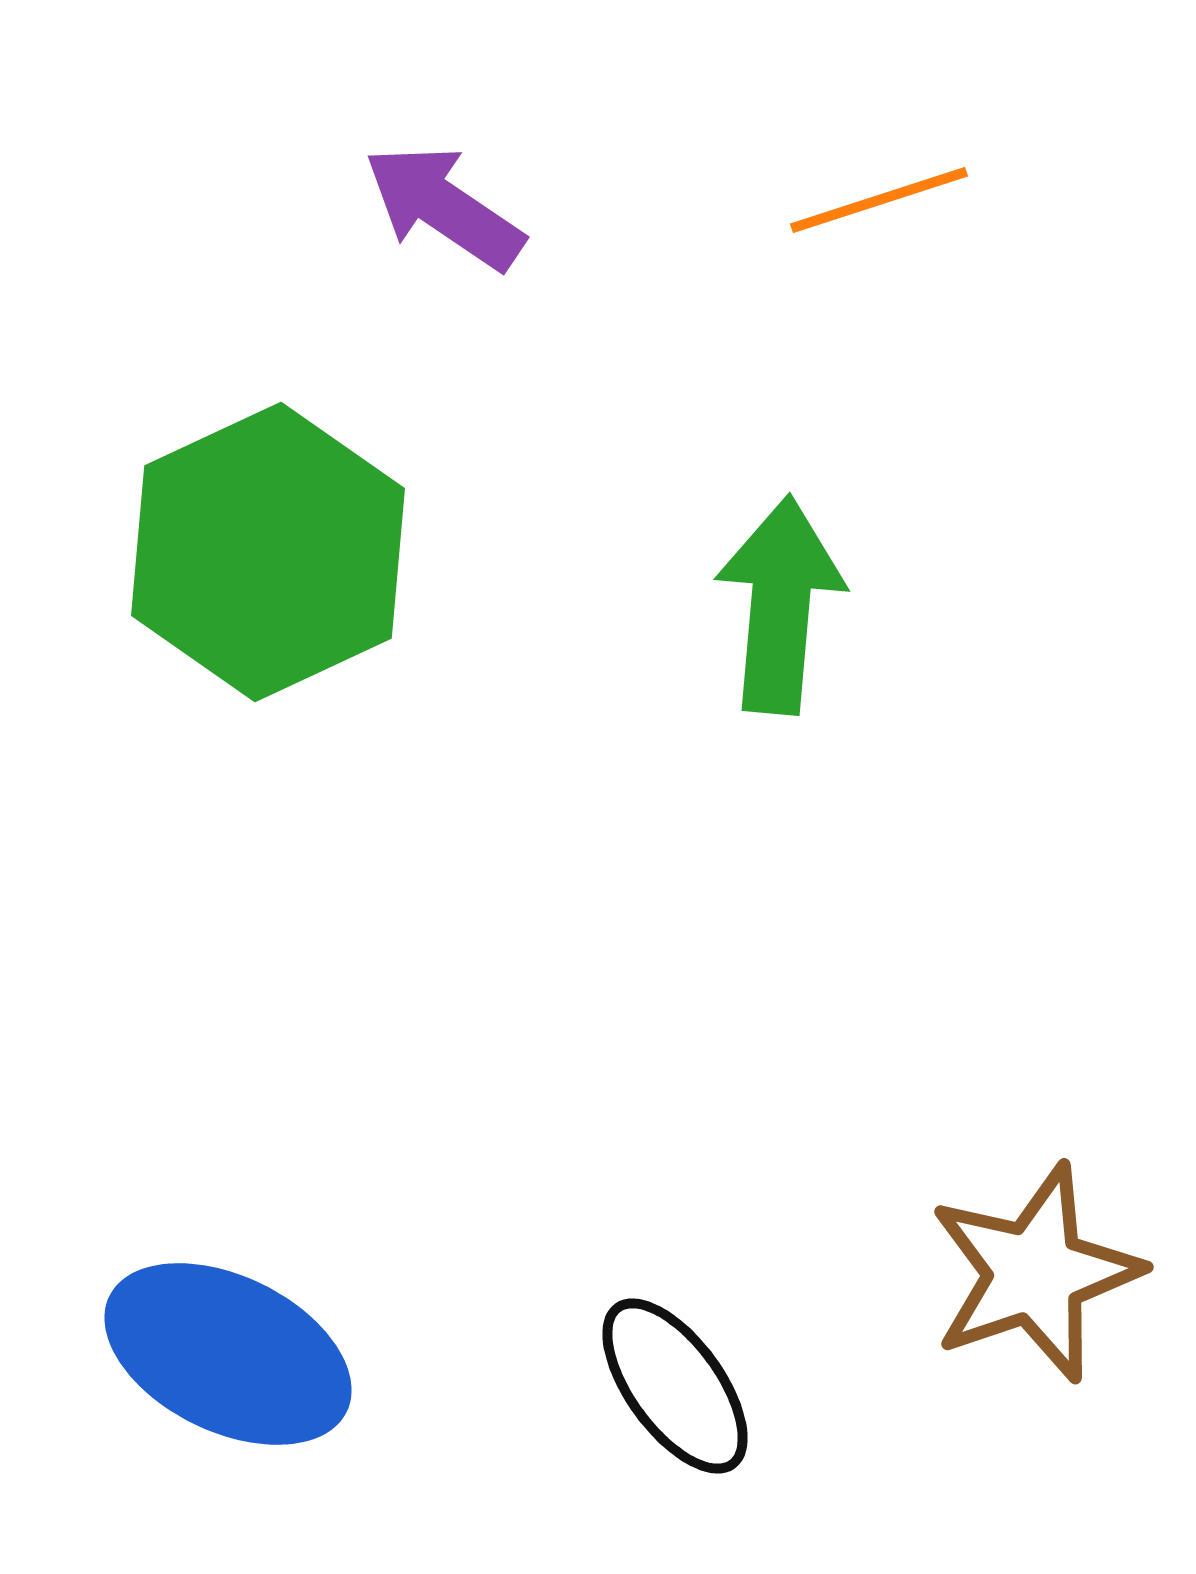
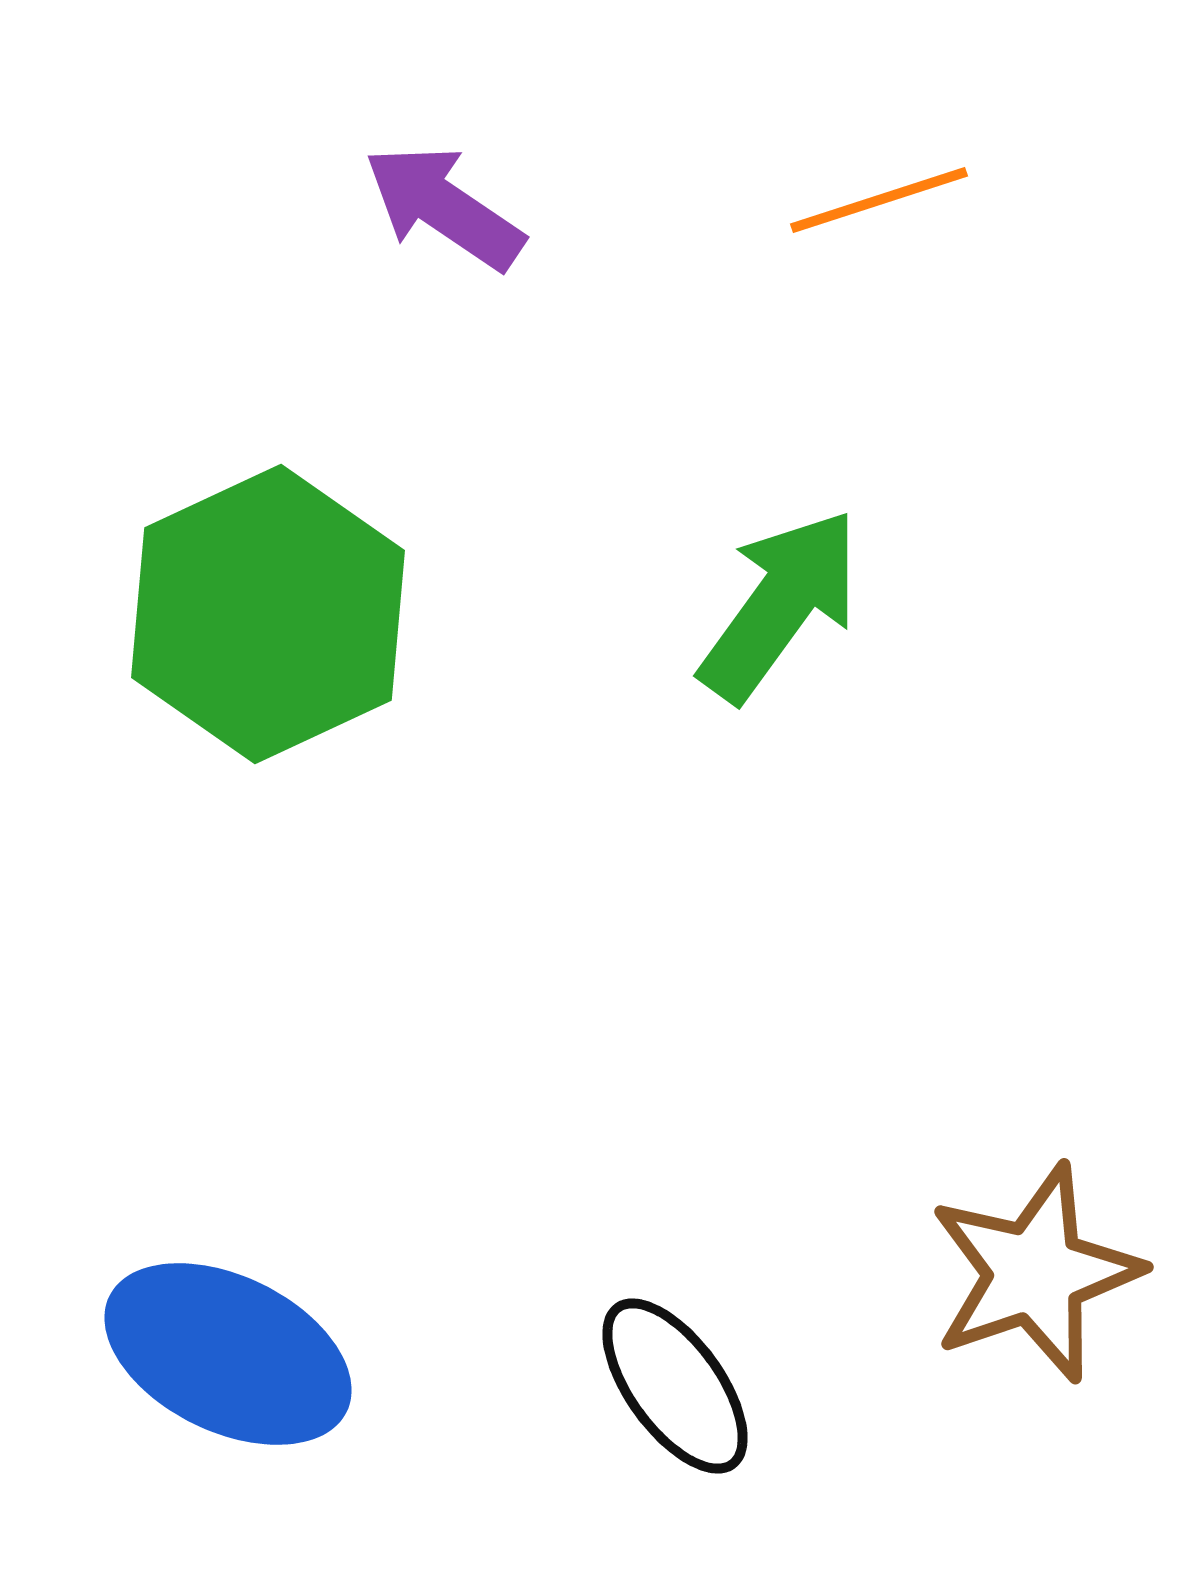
green hexagon: moved 62 px down
green arrow: rotated 31 degrees clockwise
